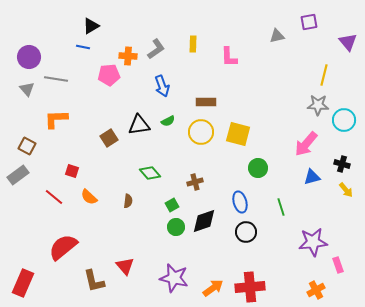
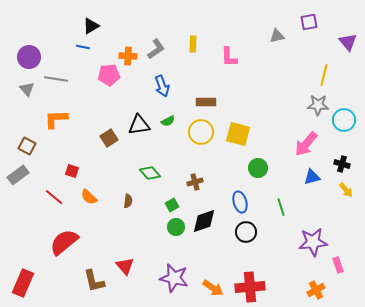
red semicircle at (63, 247): moved 1 px right, 5 px up
orange arrow at (213, 288): rotated 70 degrees clockwise
